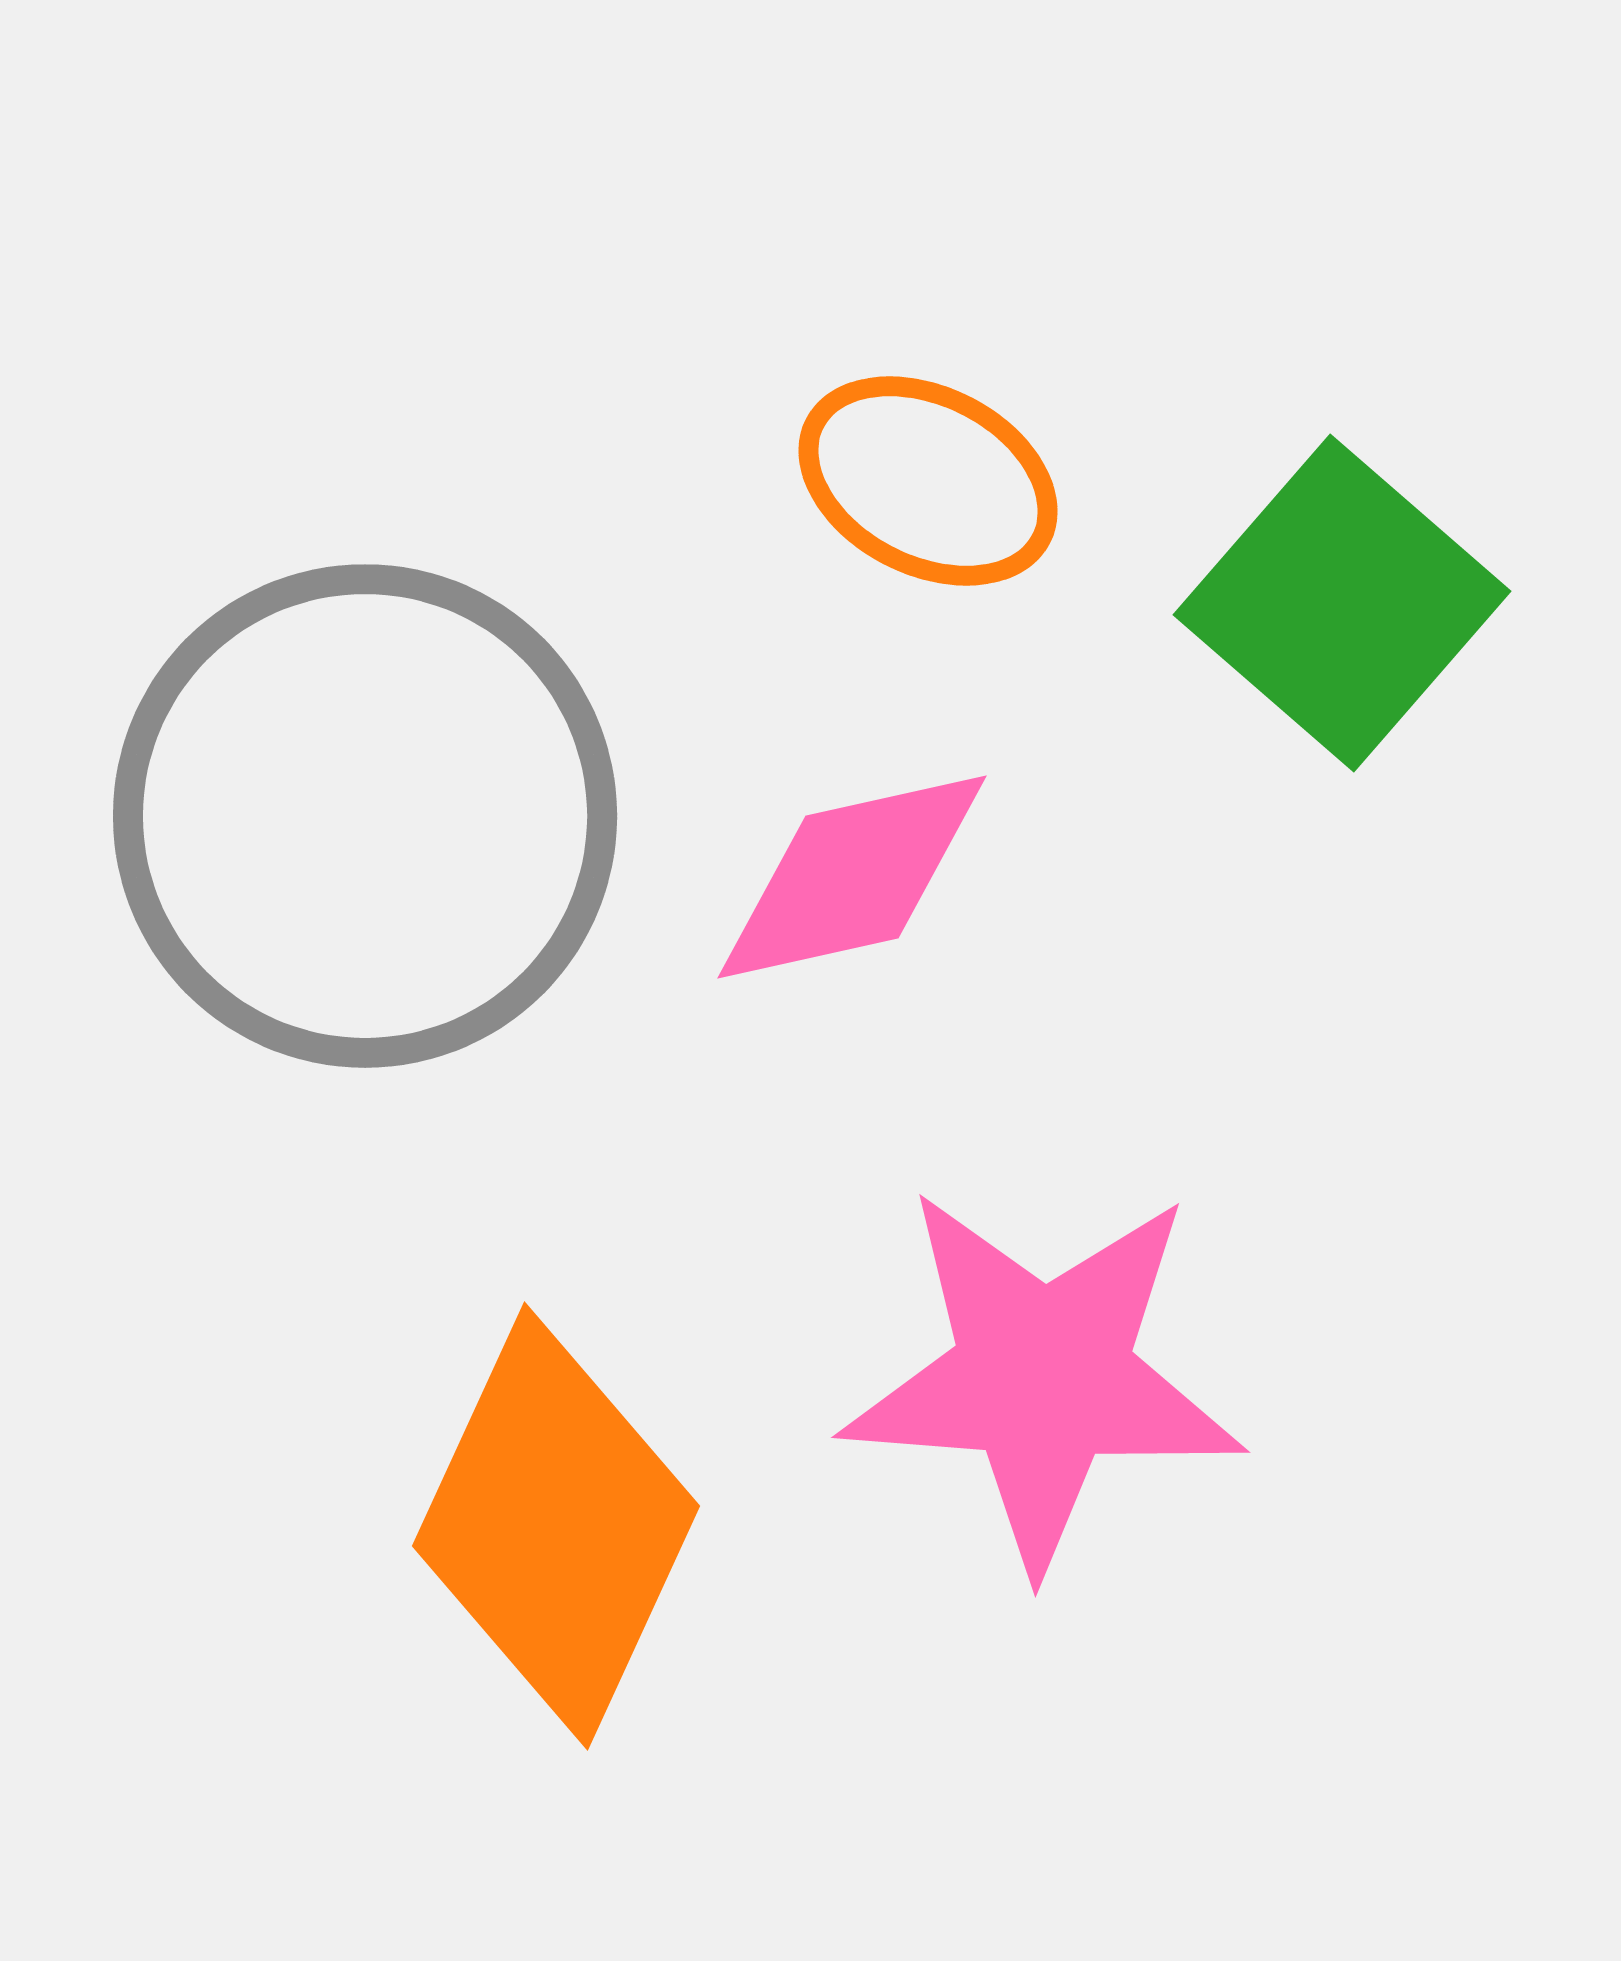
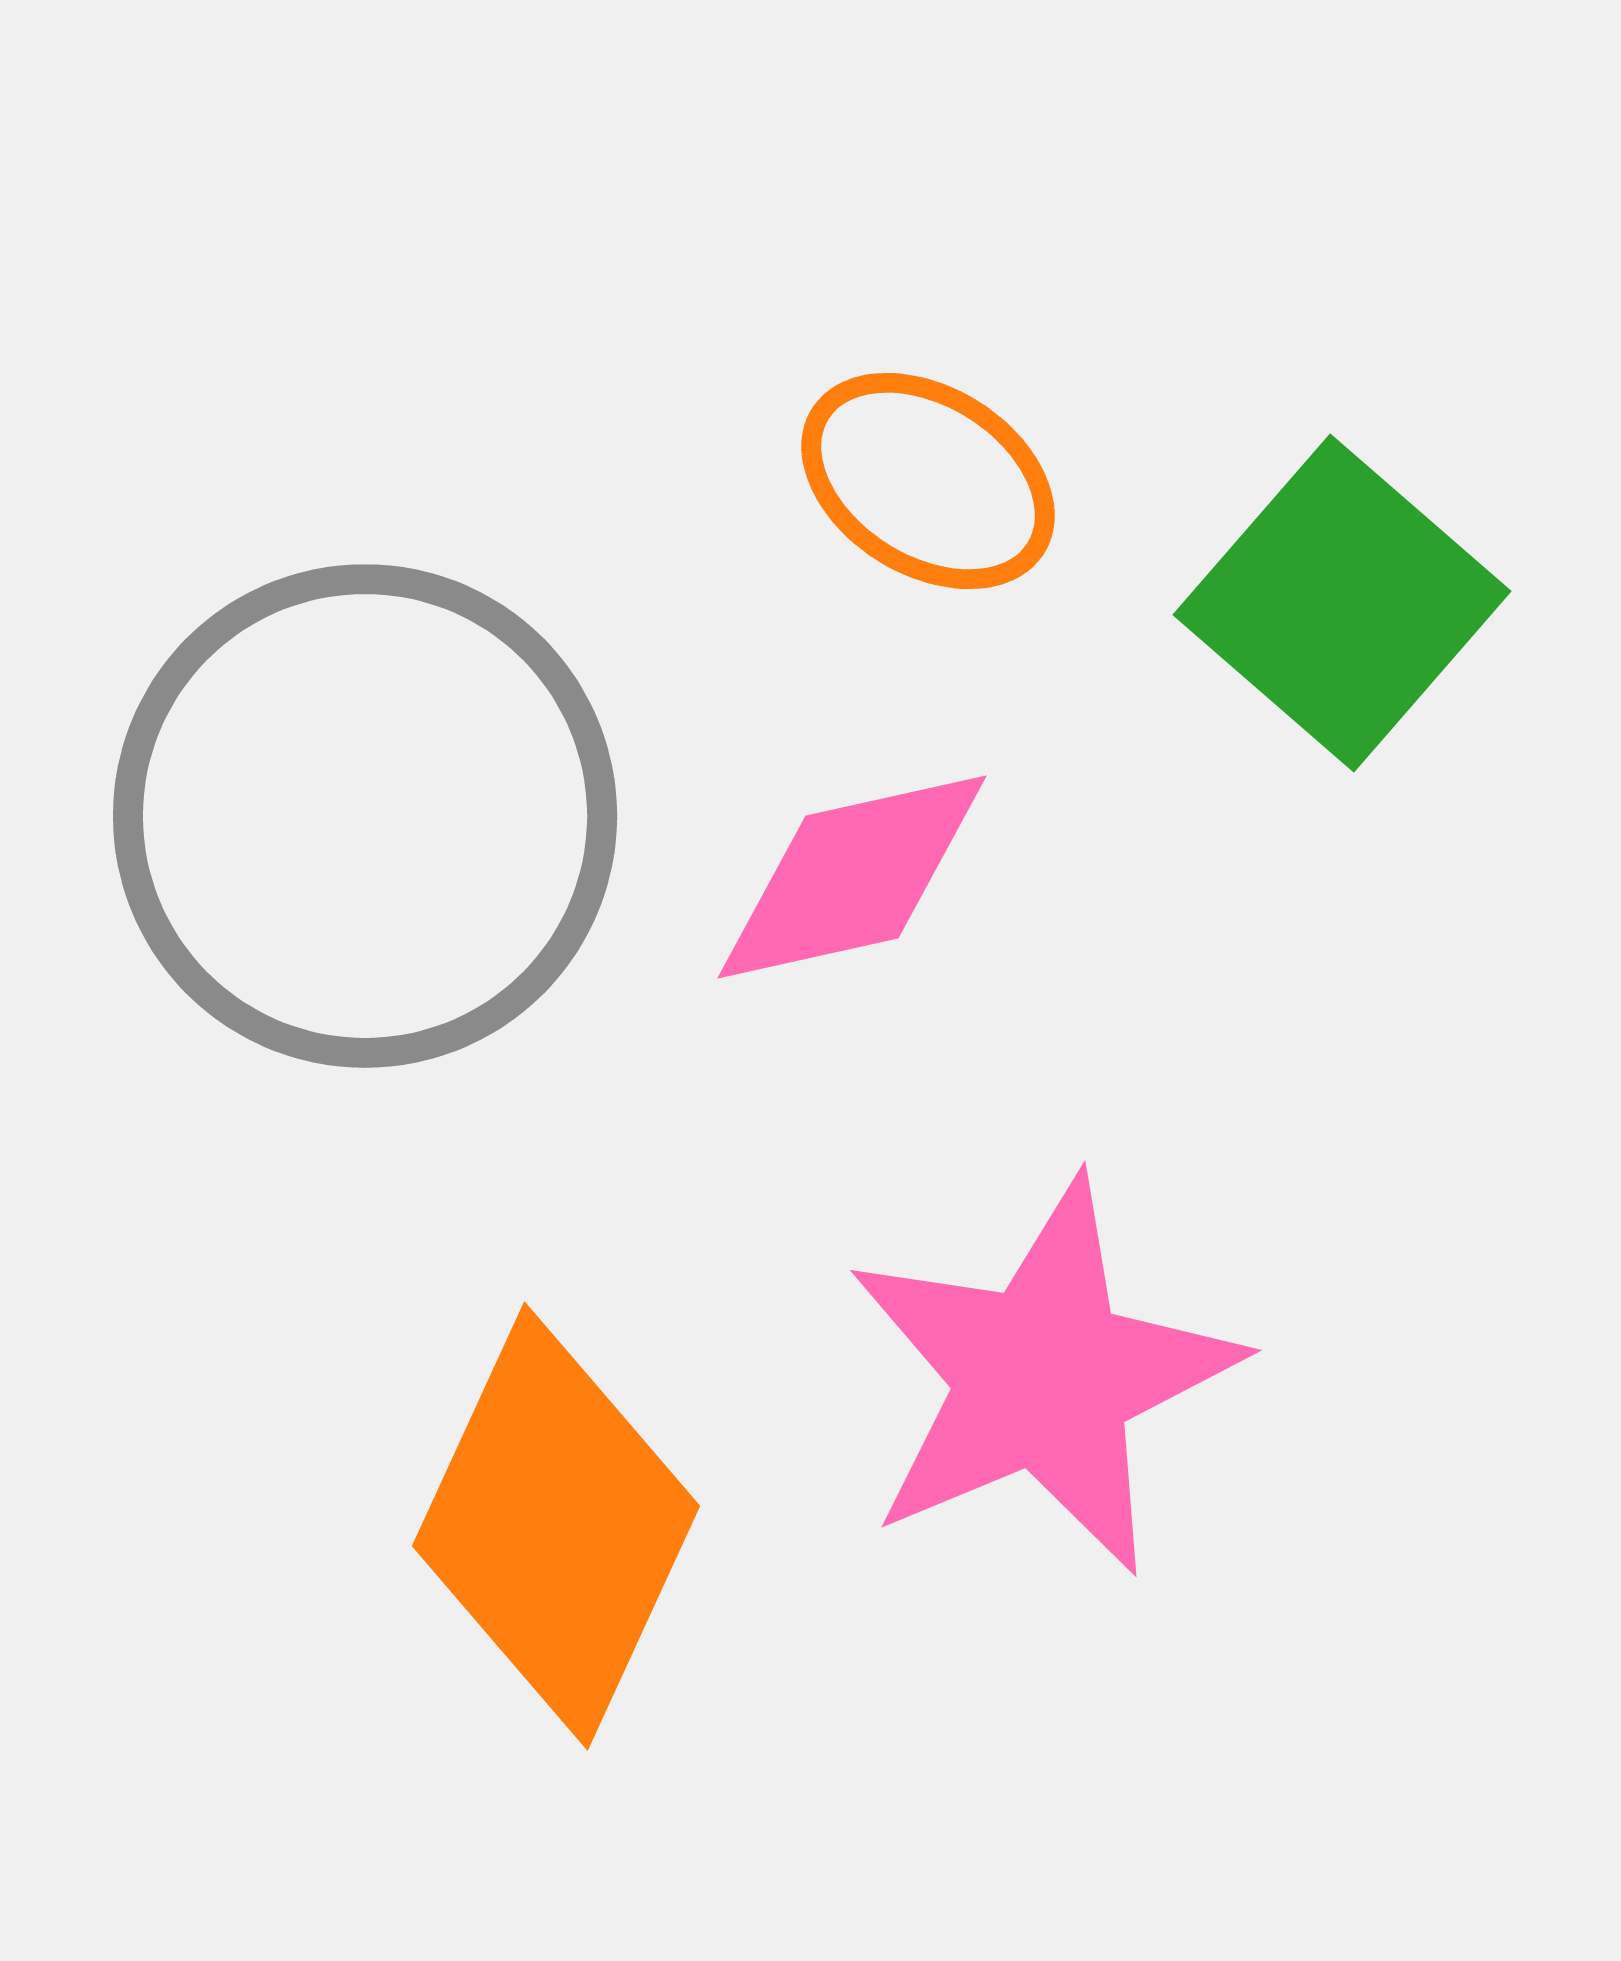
orange ellipse: rotated 5 degrees clockwise
pink star: rotated 27 degrees counterclockwise
